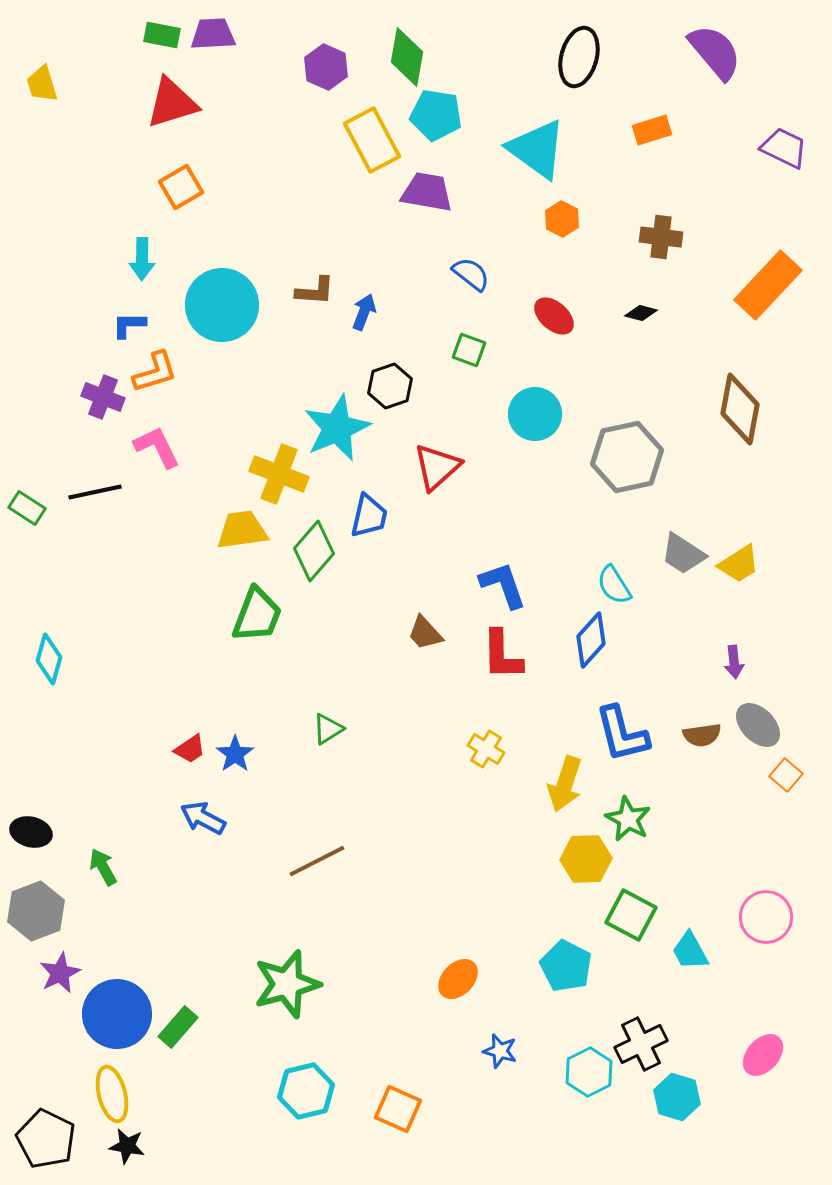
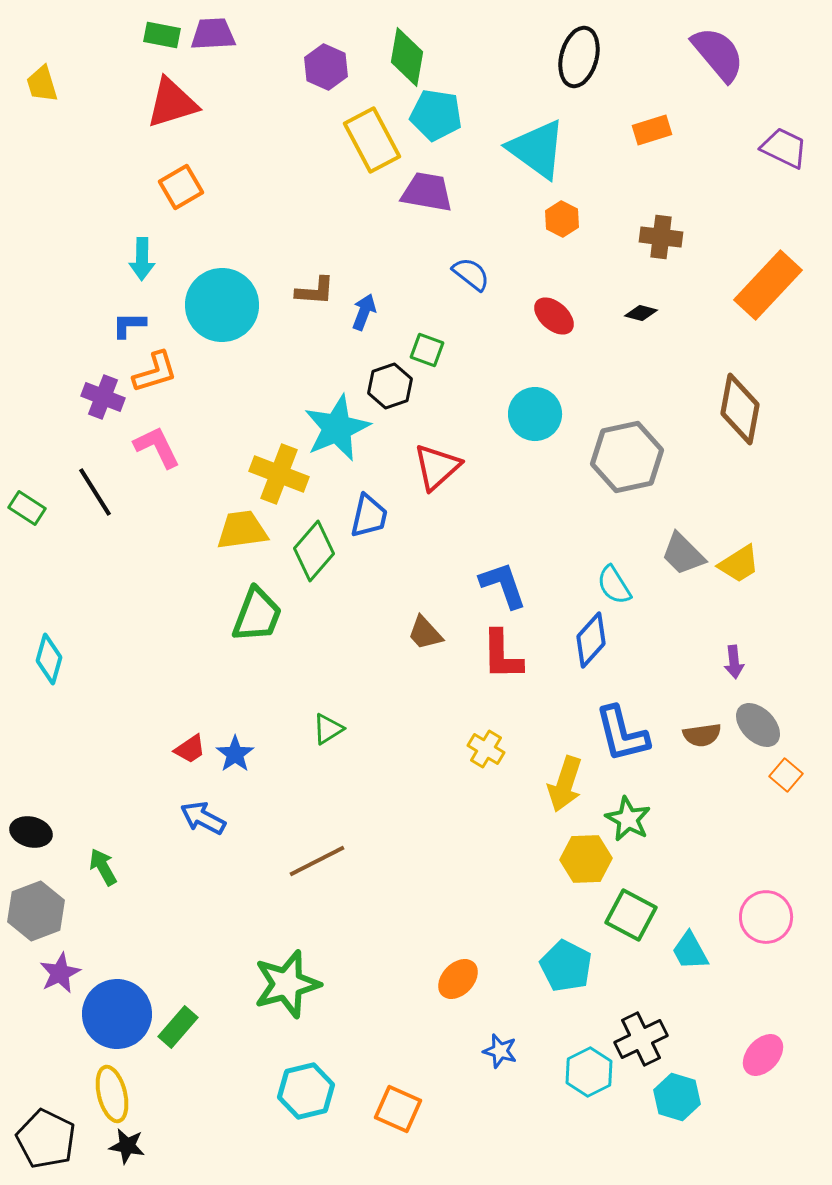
purple semicircle at (715, 52): moved 3 px right, 2 px down
green square at (469, 350): moved 42 px left
black line at (95, 492): rotated 70 degrees clockwise
gray trapezoid at (683, 554): rotated 12 degrees clockwise
black cross at (641, 1044): moved 5 px up
